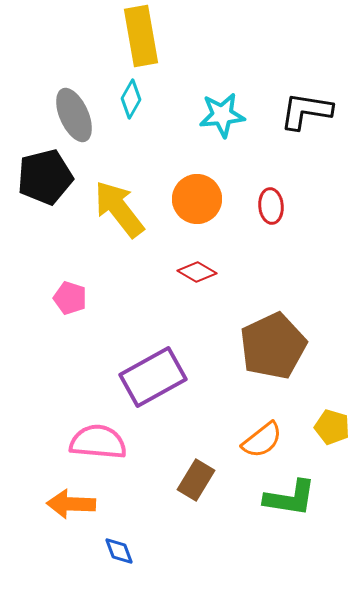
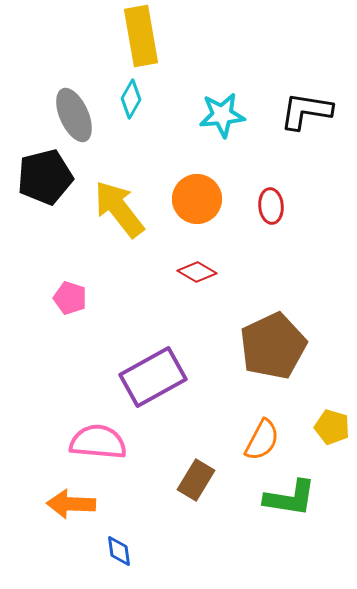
orange semicircle: rotated 24 degrees counterclockwise
blue diamond: rotated 12 degrees clockwise
